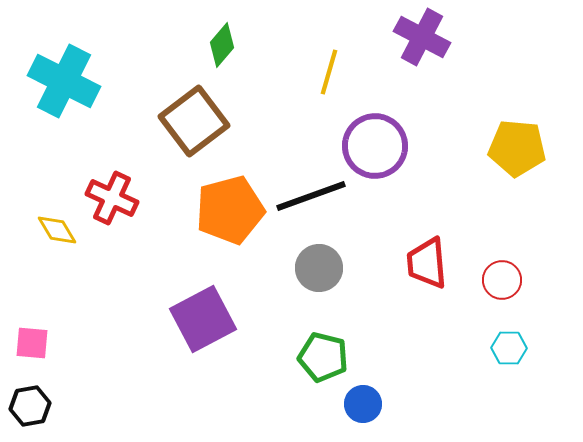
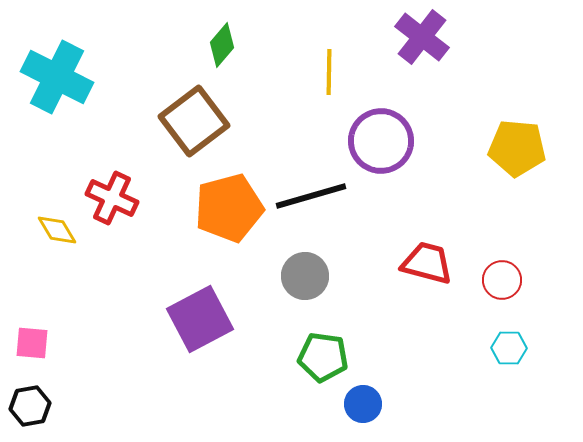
purple cross: rotated 10 degrees clockwise
yellow line: rotated 15 degrees counterclockwise
cyan cross: moved 7 px left, 4 px up
purple circle: moved 6 px right, 5 px up
black line: rotated 4 degrees clockwise
orange pentagon: moved 1 px left, 2 px up
red trapezoid: rotated 110 degrees clockwise
gray circle: moved 14 px left, 8 px down
purple square: moved 3 px left
green pentagon: rotated 6 degrees counterclockwise
